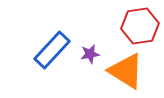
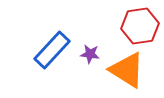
purple star: rotated 18 degrees clockwise
orange triangle: moved 1 px right, 1 px up
